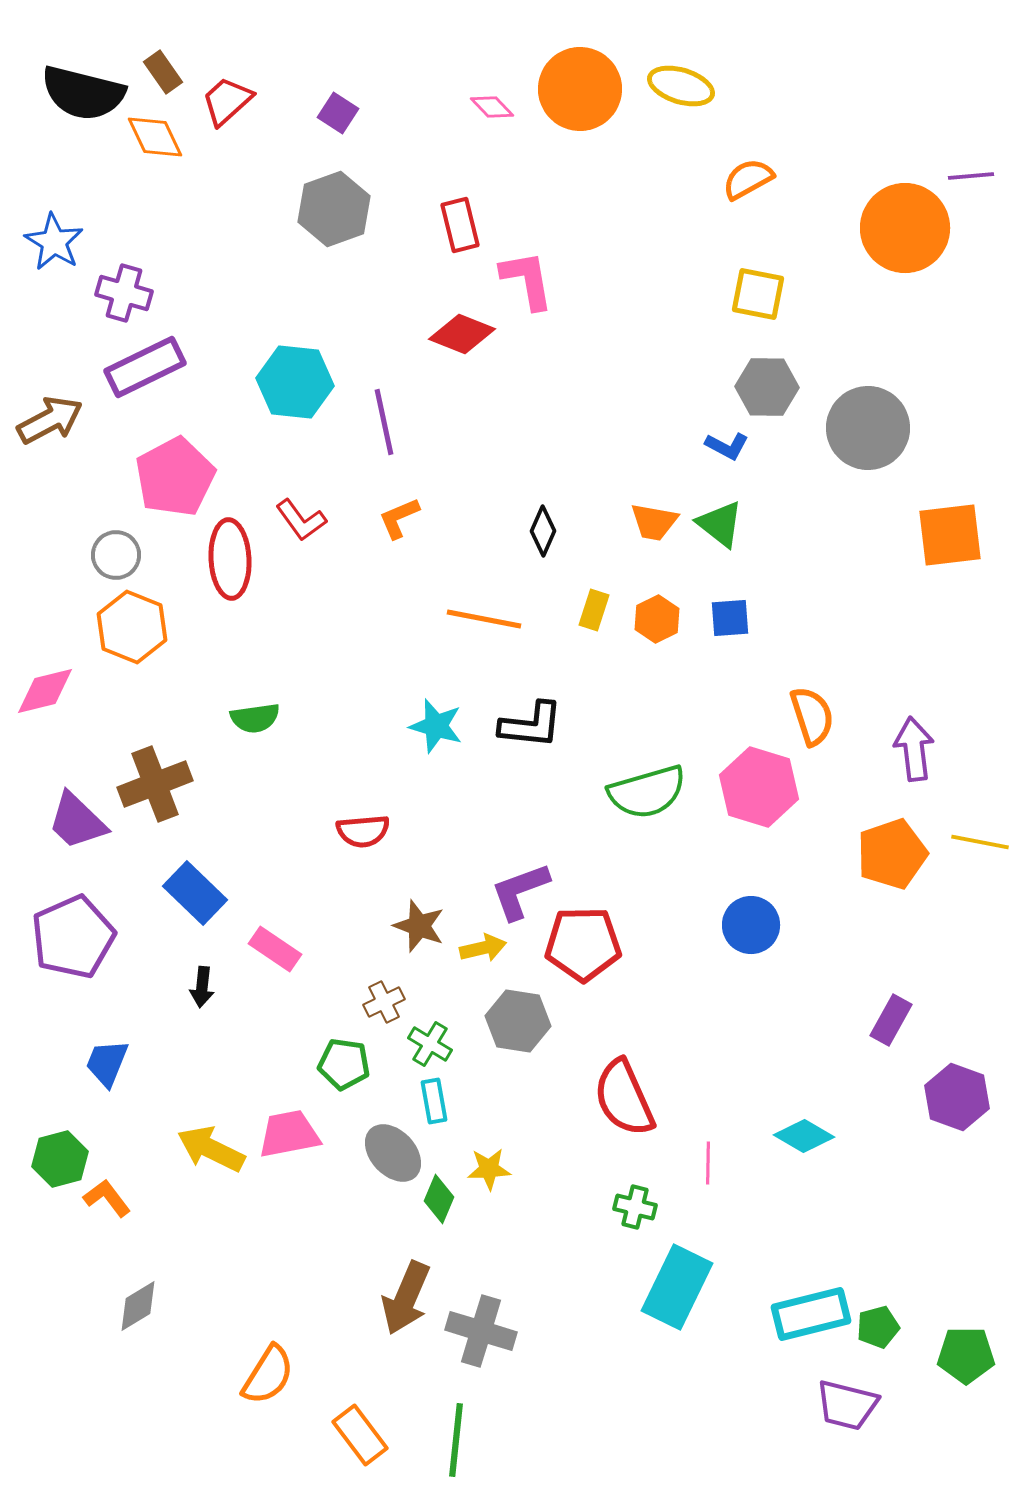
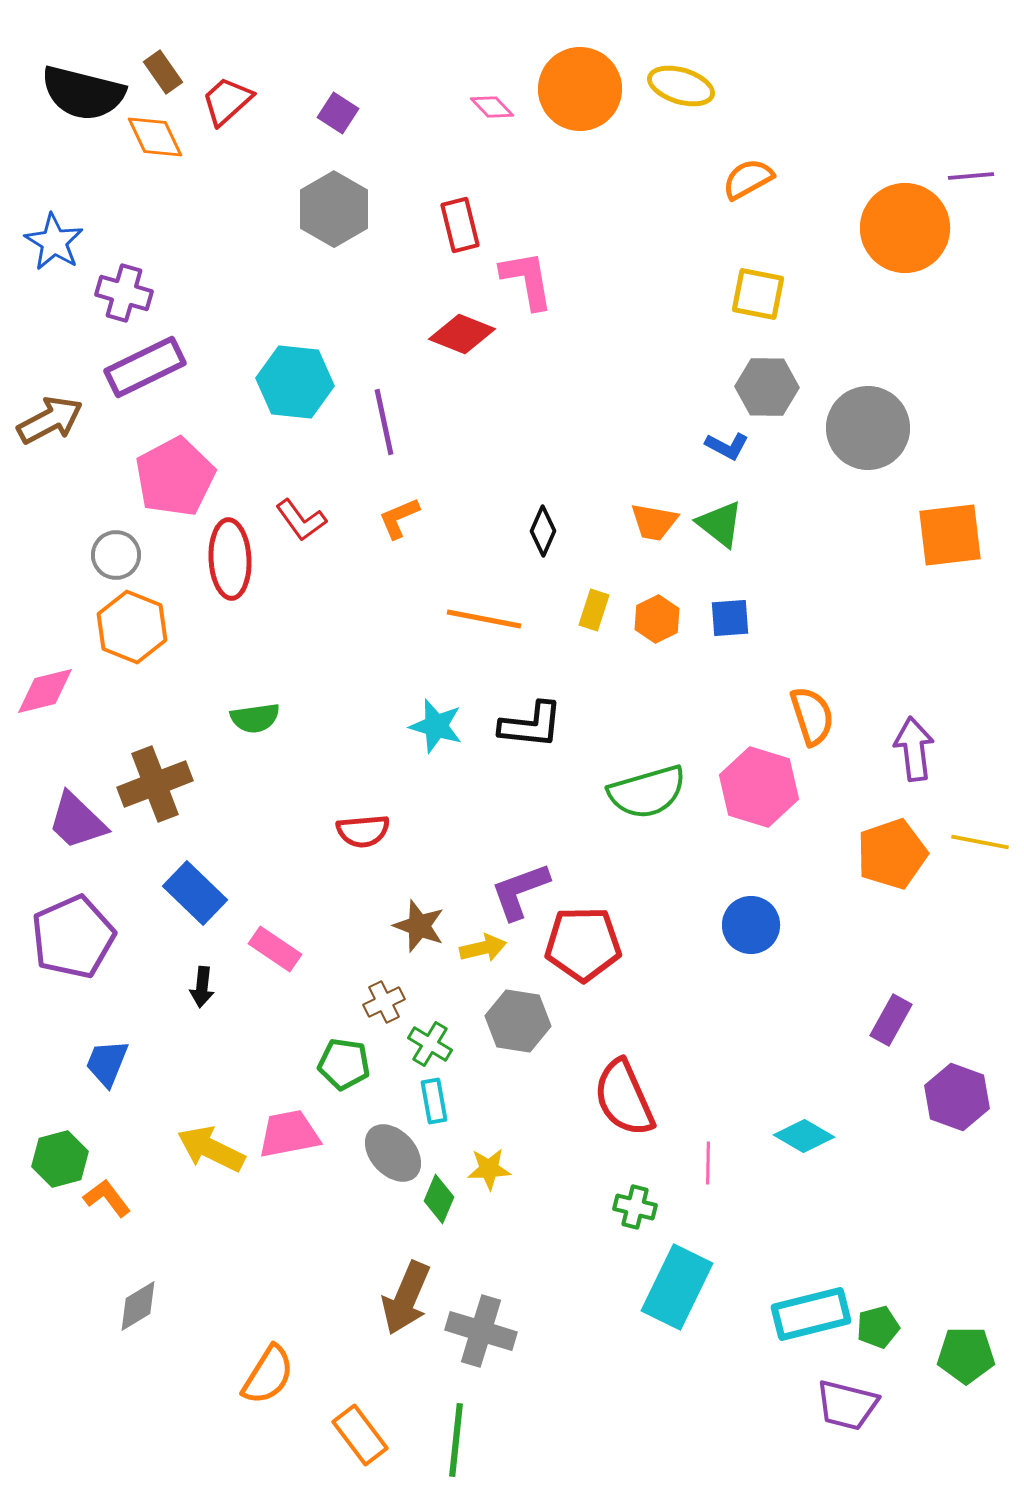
gray hexagon at (334, 209): rotated 10 degrees counterclockwise
